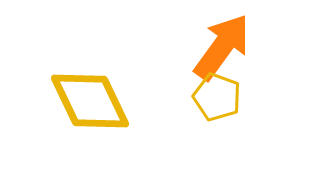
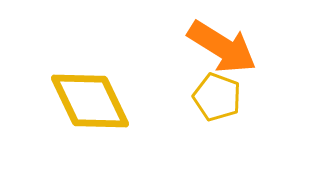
orange arrow: rotated 86 degrees clockwise
